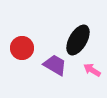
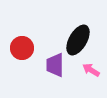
purple trapezoid: rotated 120 degrees counterclockwise
pink arrow: moved 1 px left
